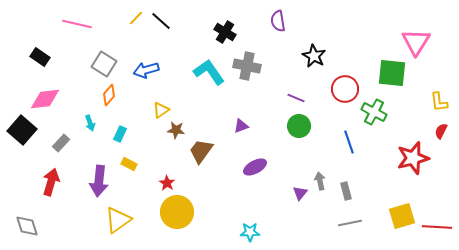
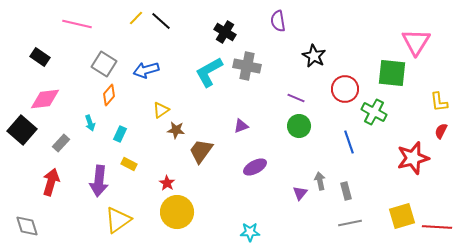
cyan L-shape at (209, 72): rotated 84 degrees counterclockwise
